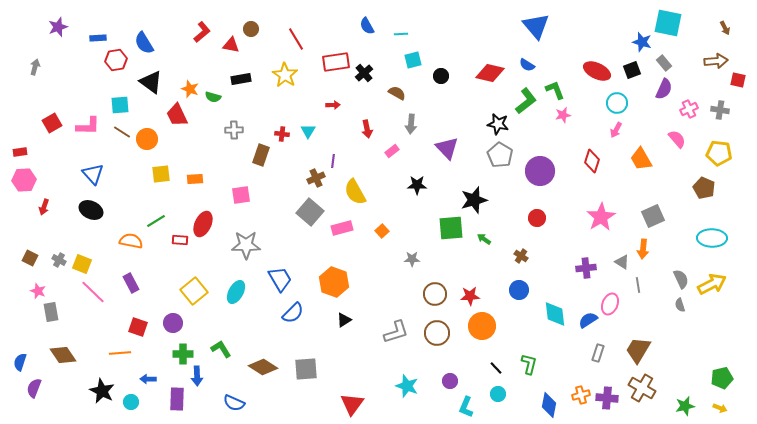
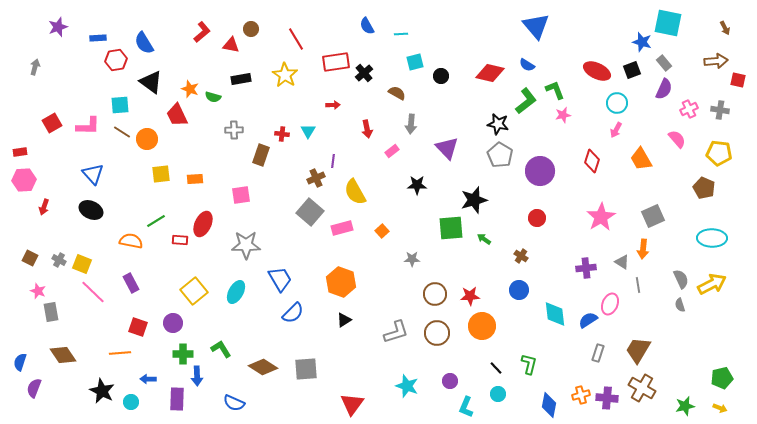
cyan square at (413, 60): moved 2 px right, 2 px down
orange hexagon at (334, 282): moved 7 px right
